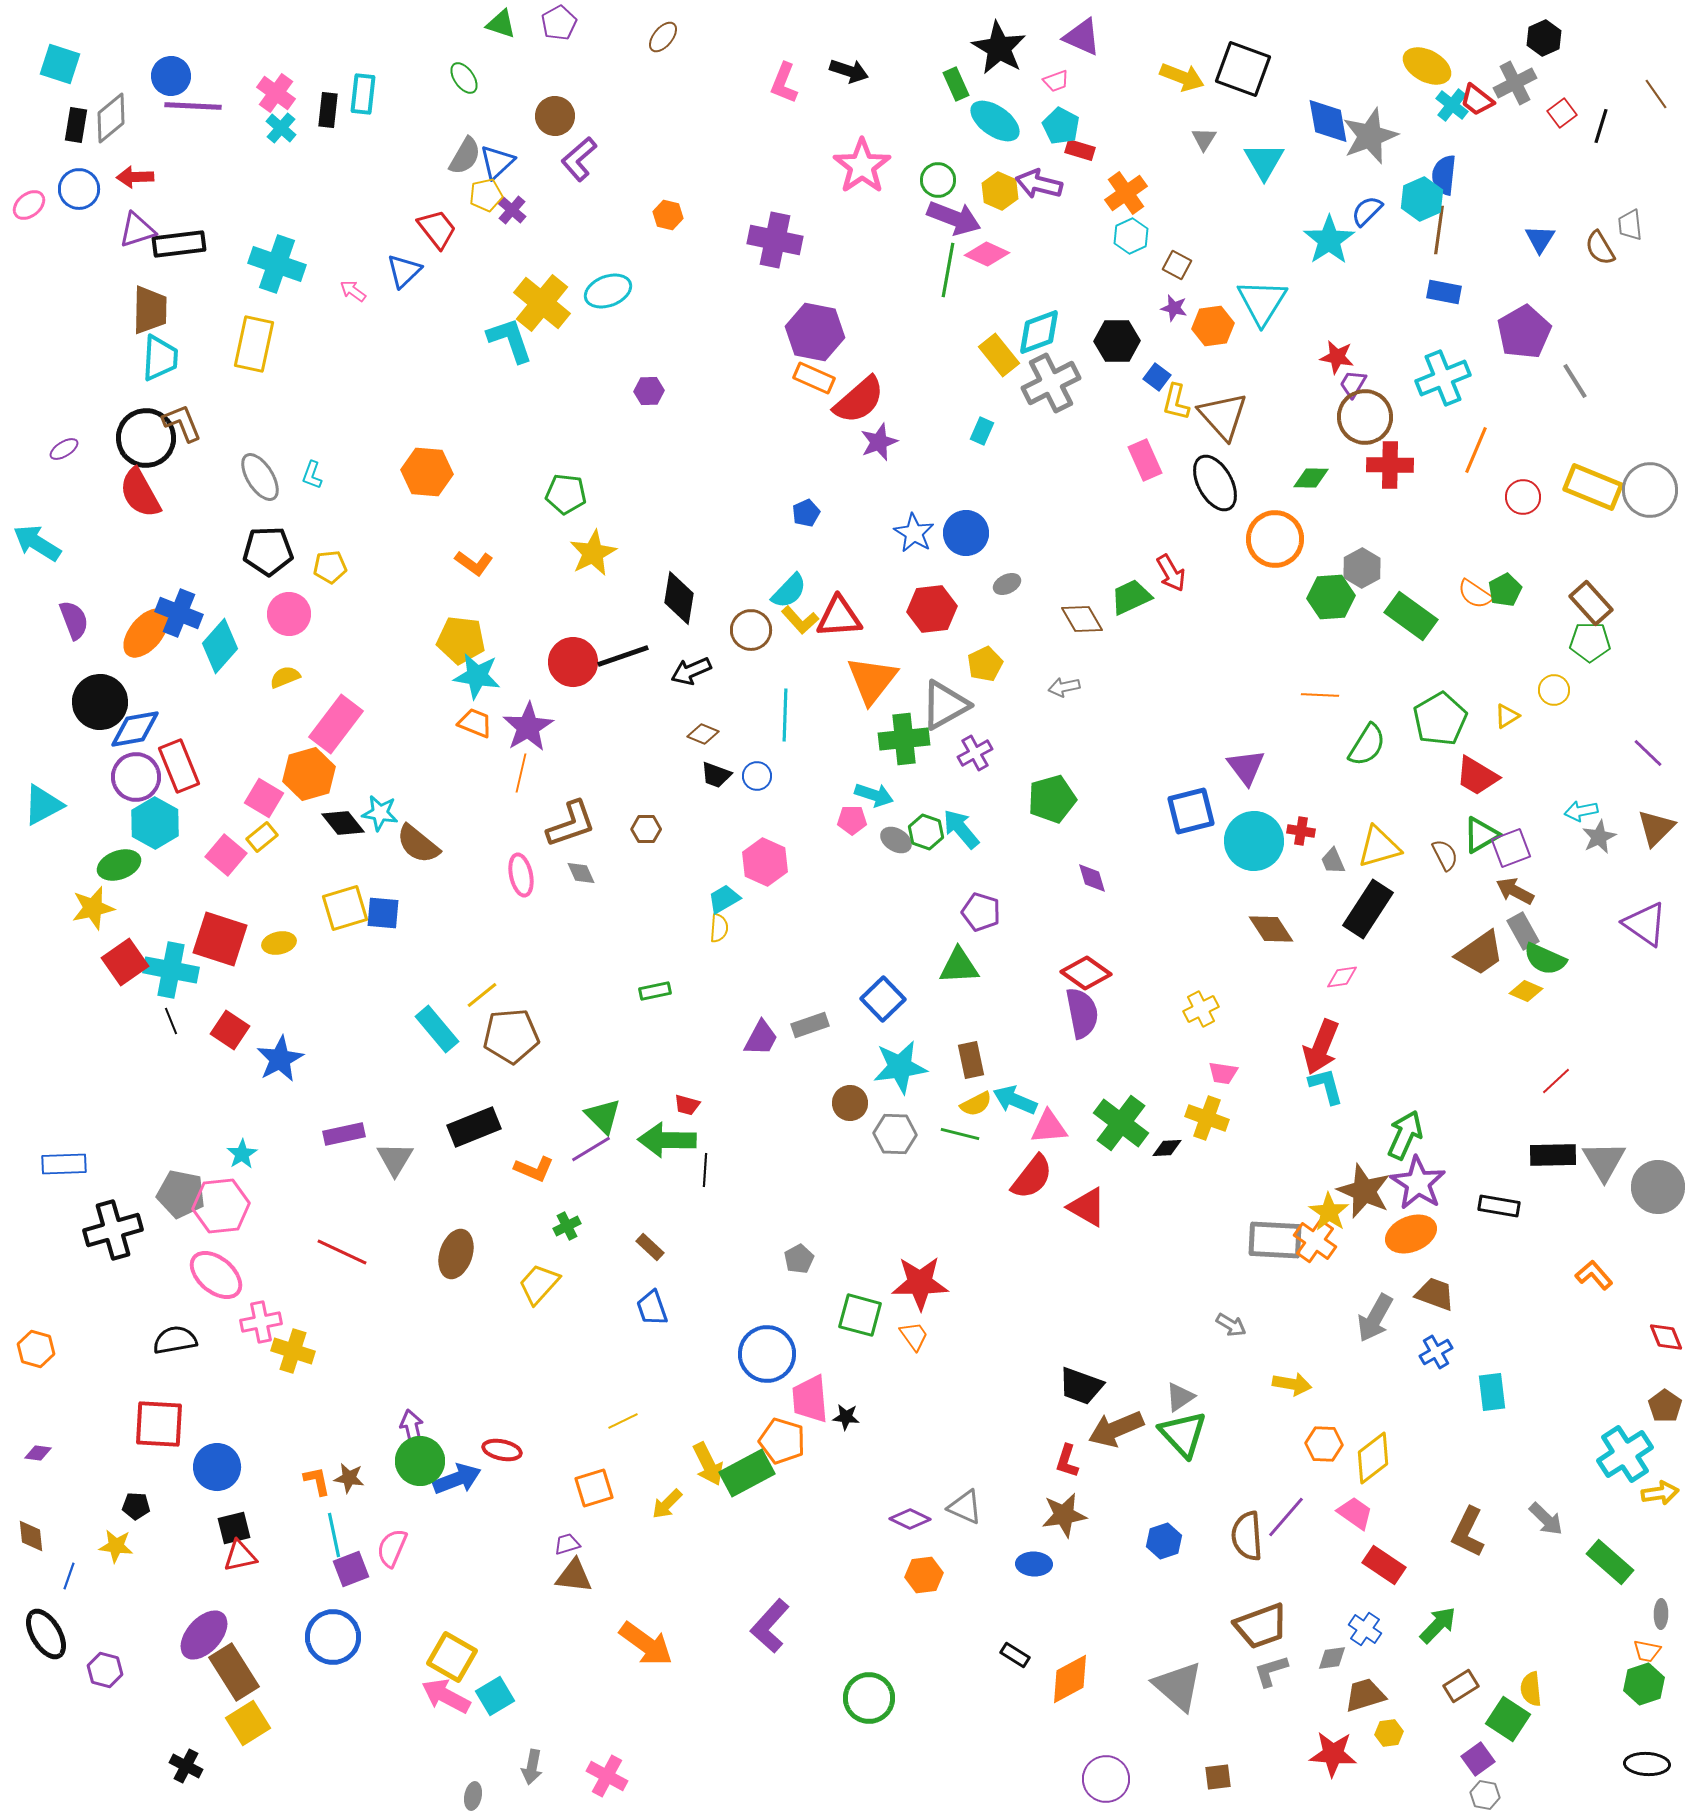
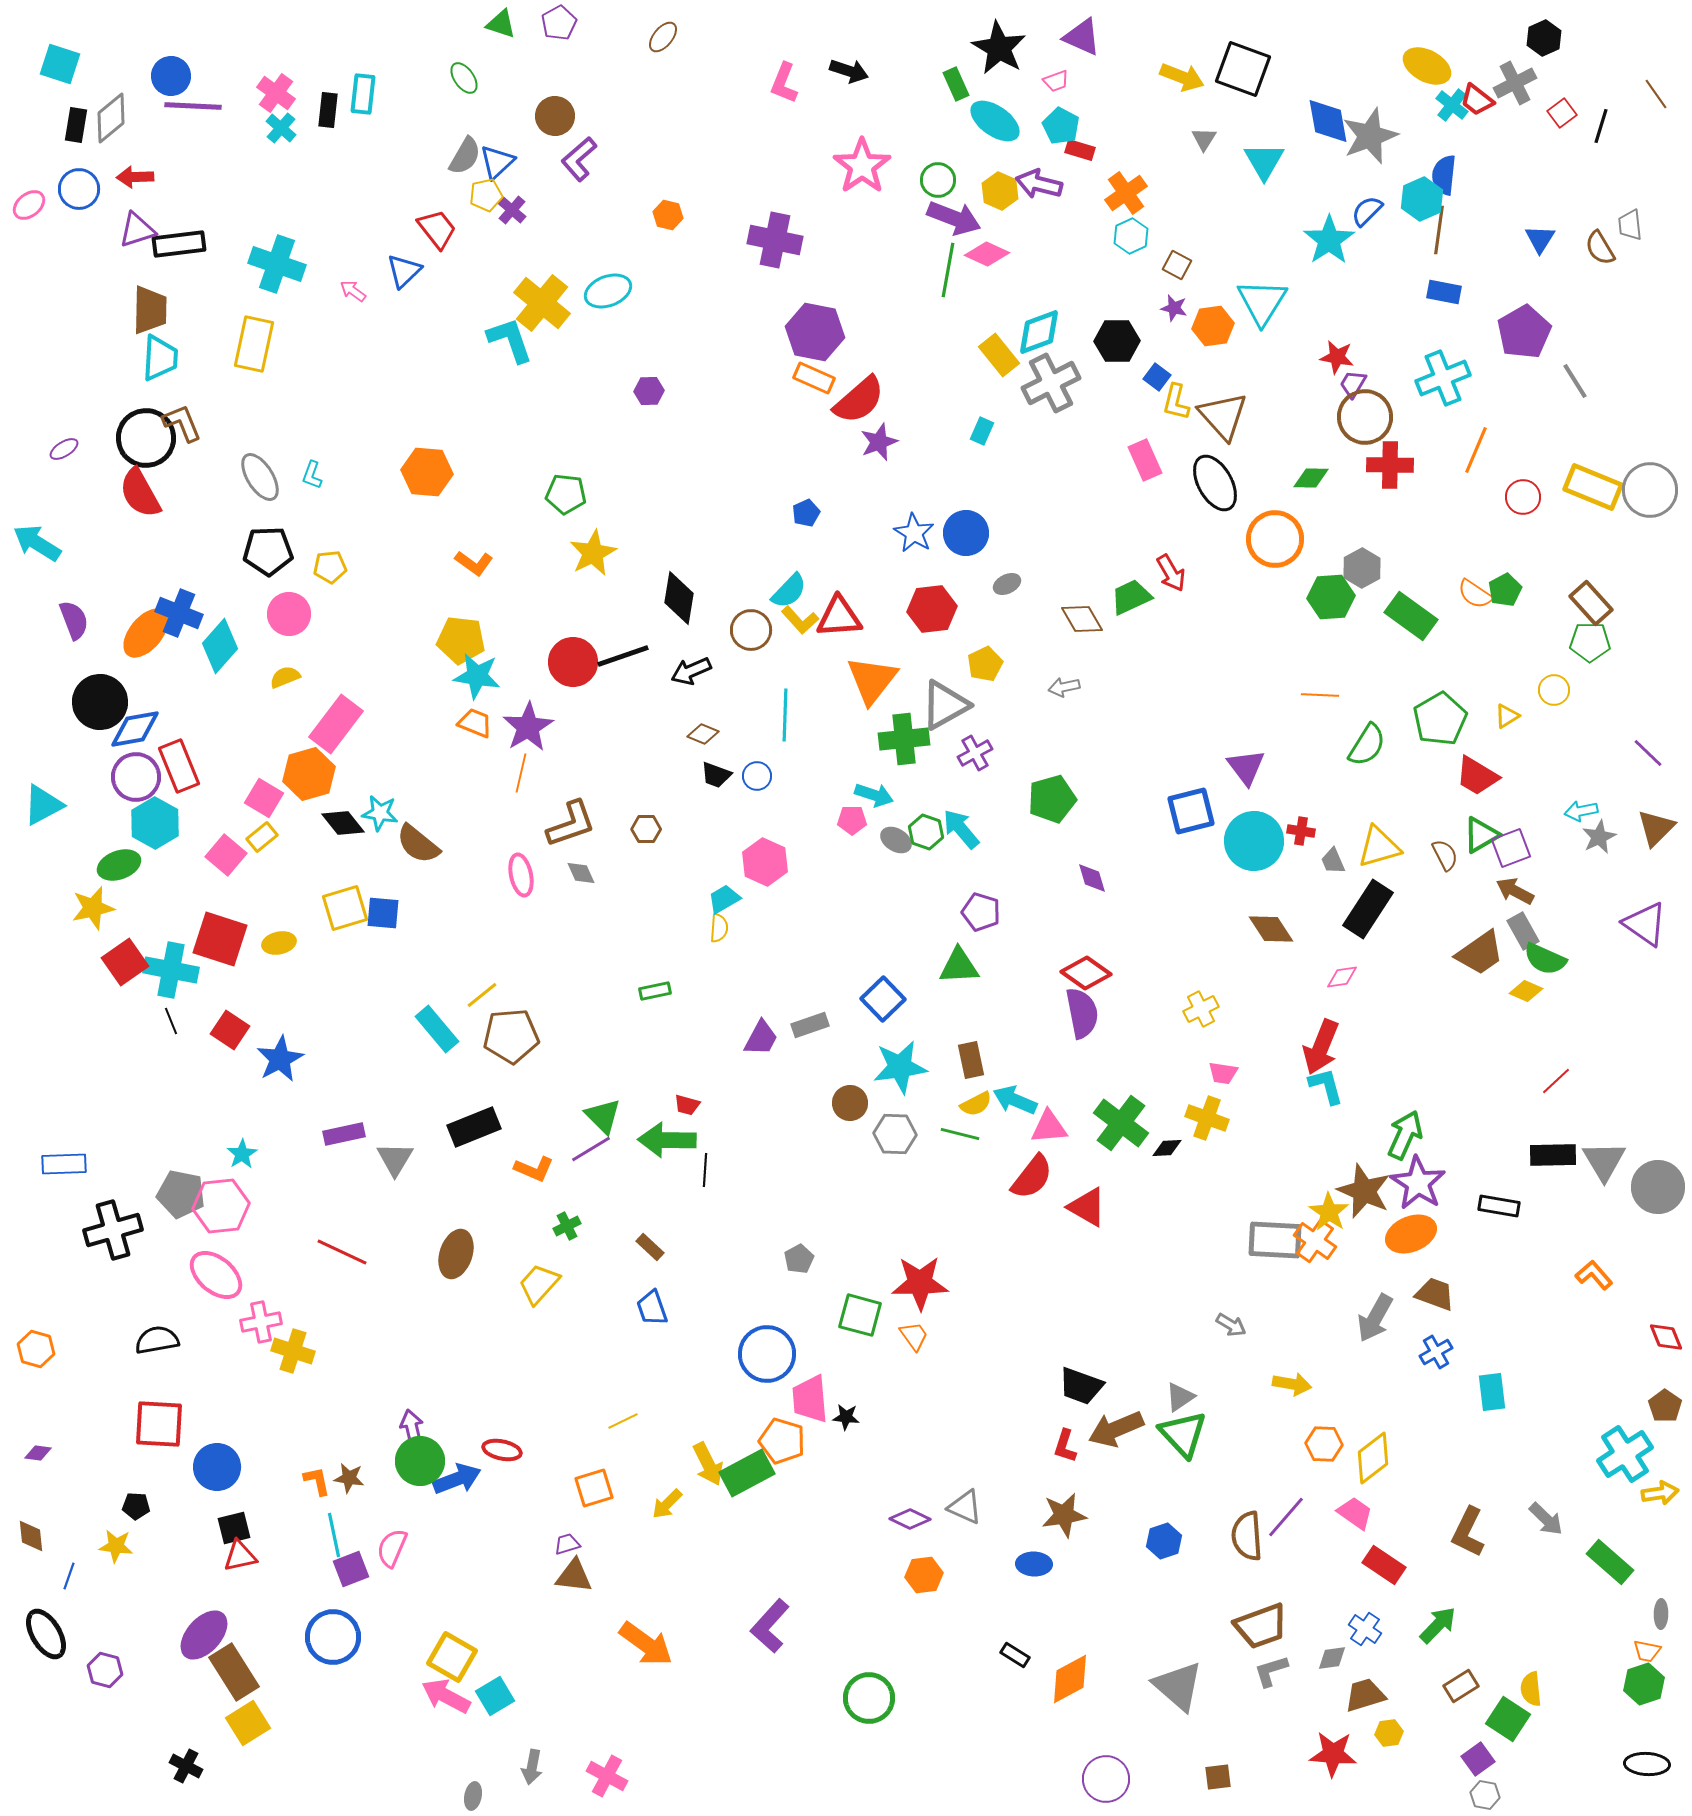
black semicircle at (175, 1340): moved 18 px left
red L-shape at (1067, 1461): moved 2 px left, 15 px up
